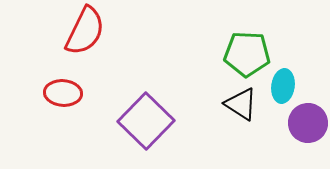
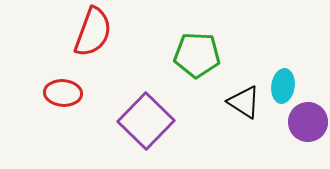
red semicircle: moved 8 px right, 1 px down; rotated 6 degrees counterclockwise
green pentagon: moved 50 px left, 1 px down
black triangle: moved 3 px right, 2 px up
purple circle: moved 1 px up
